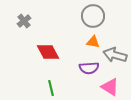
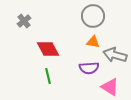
red diamond: moved 3 px up
green line: moved 3 px left, 12 px up
